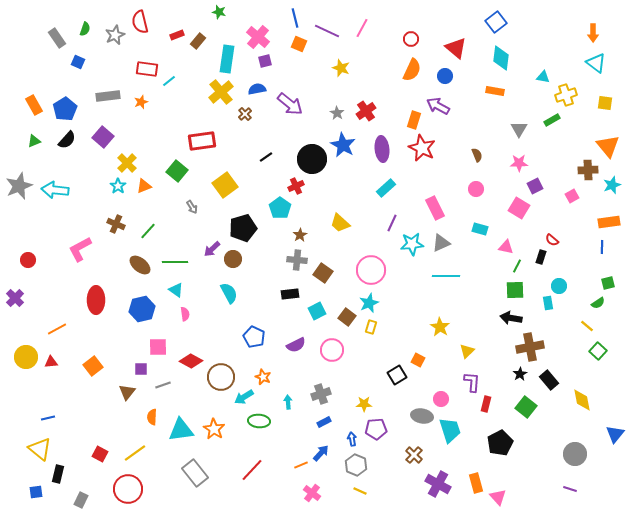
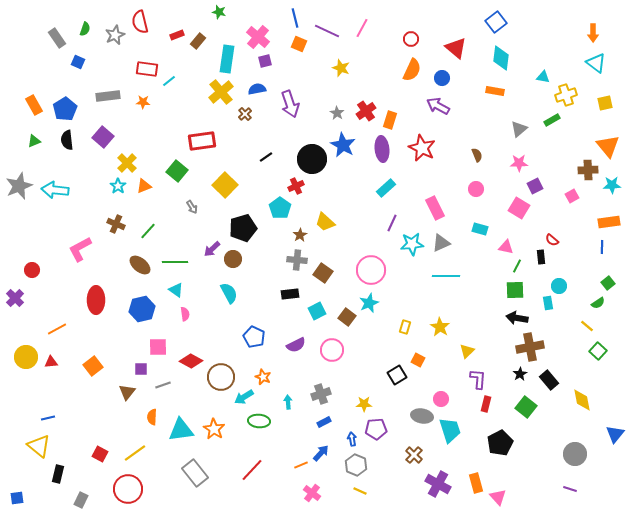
blue circle at (445, 76): moved 3 px left, 2 px down
orange star at (141, 102): moved 2 px right; rotated 24 degrees clockwise
yellow square at (605, 103): rotated 21 degrees counterclockwise
purple arrow at (290, 104): rotated 32 degrees clockwise
orange rectangle at (414, 120): moved 24 px left
gray triangle at (519, 129): rotated 18 degrees clockwise
black semicircle at (67, 140): rotated 132 degrees clockwise
yellow square at (225, 185): rotated 10 degrees counterclockwise
cyan star at (612, 185): rotated 18 degrees clockwise
yellow trapezoid at (340, 223): moved 15 px left, 1 px up
black rectangle at (541, 257): rotated 24 degrees counterclockwise
red circle at (28, 260): moved 4 px right, 10 px down
green square at (608, 283): rotated 24 degrees counterclockwise
black arrow at (511, 318): moved 6 px right
yellow rectangle at (371, 327): moved 34 px right
purple L-shape at (472, 382): moved 6 px right, 3 px up
yellow triangle at (40, 449): moved 1 px left, 3 px up
blue square at (36, 492): moved 19 px left, 6 px down
